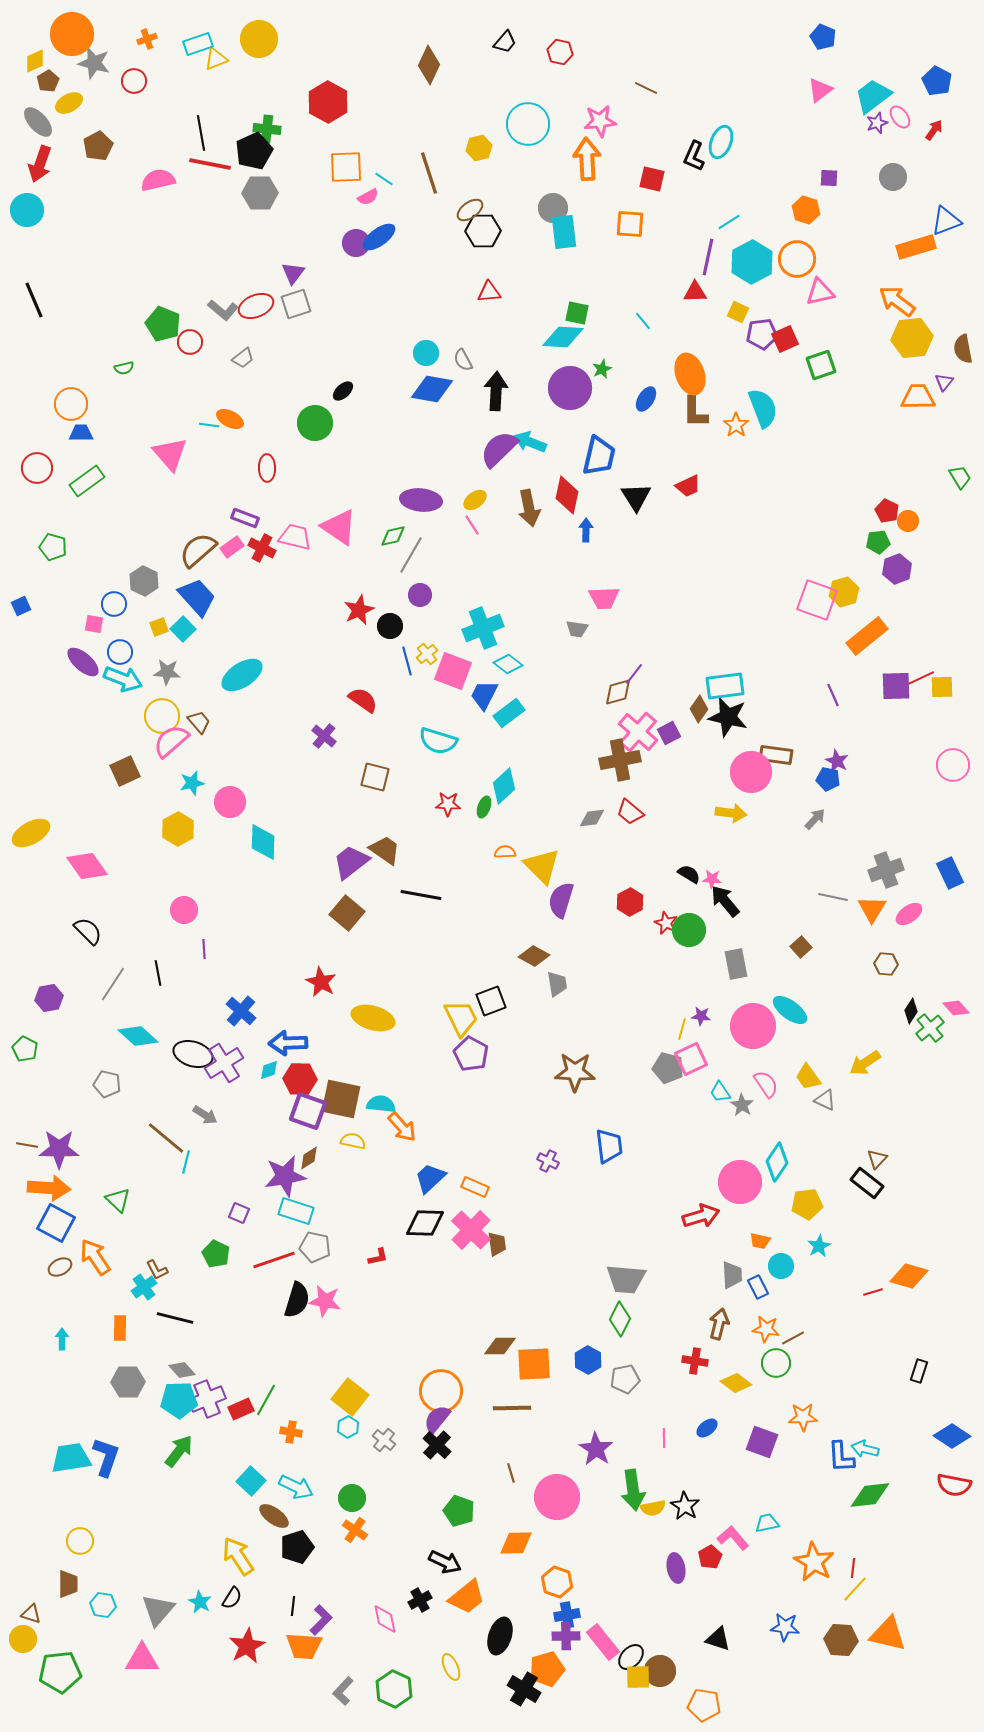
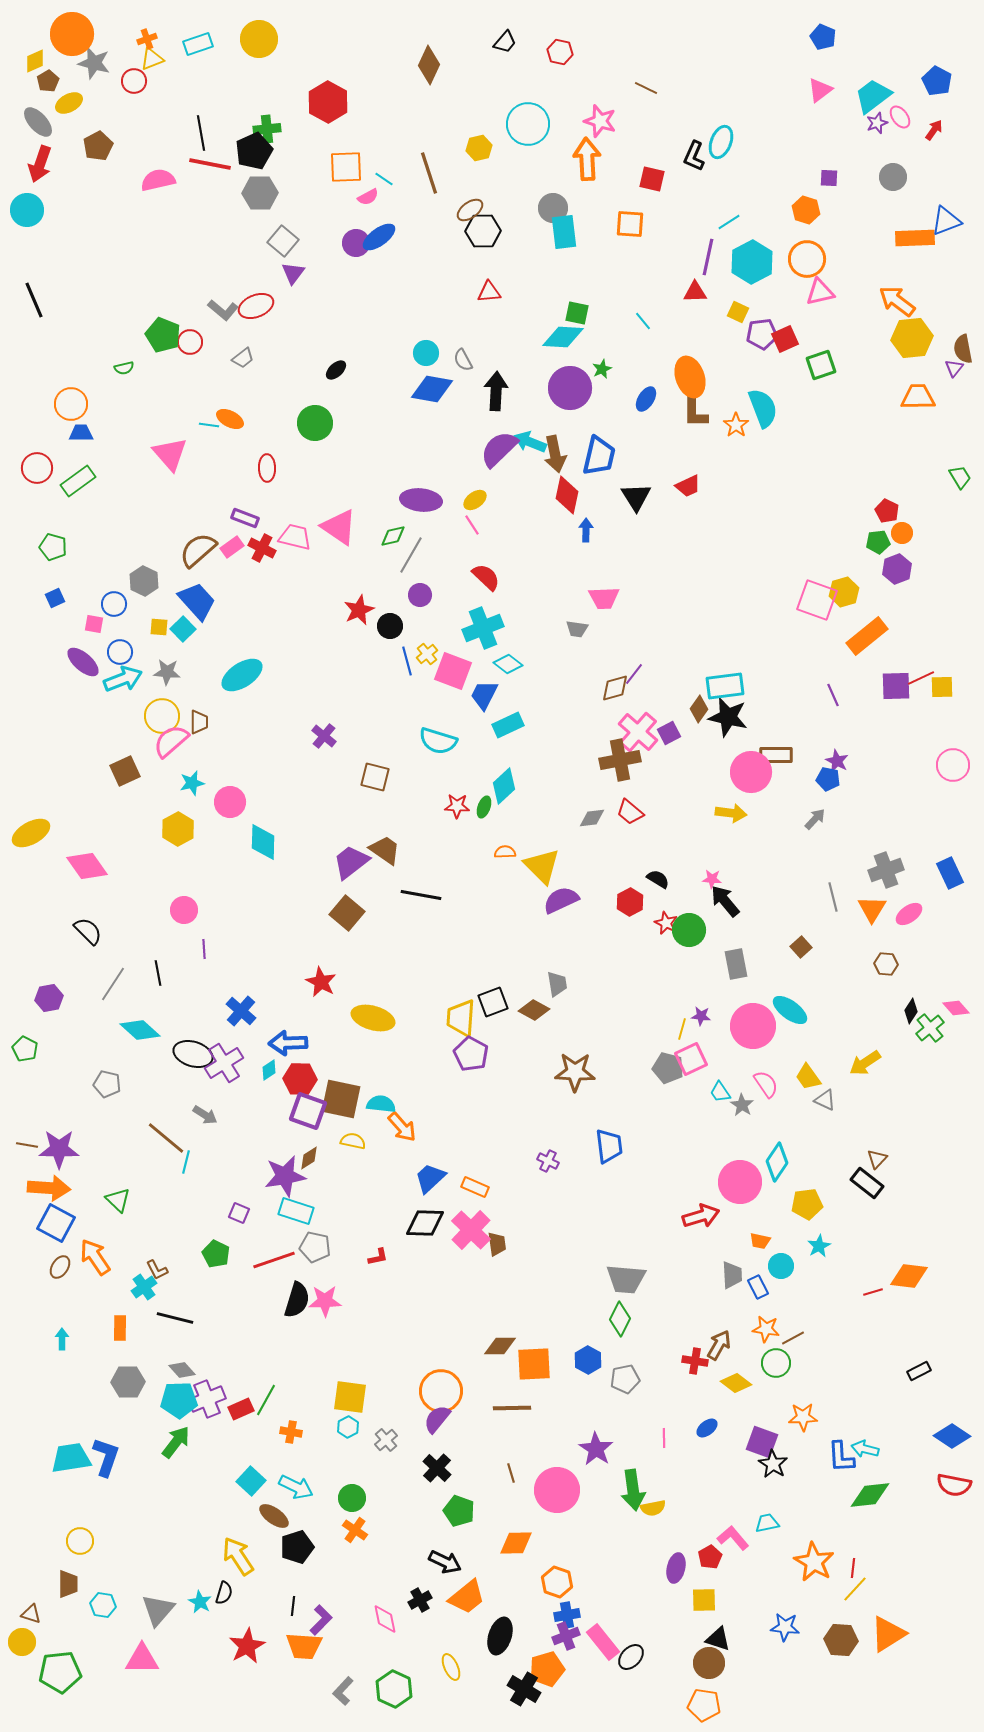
yellow triangle at (216, 59): moved 64 px left
pink star at (600, 121): rotated 24 degrees clockwise
green cross at (267, 129): rotated 12 degrees counterclockwise
orange rectangle at (916, 247): moved 1 px left, 9 px up; rotated 15 degrees clockwise
orange circle at (797, 259): moved 10 px right
gray square at (296, 304): moved 13 px left, 63 px up; rotated 32 degrees counterclockwise
green pentagon at (163, 324): moved 11 px down
orange ellipse at (690, 374): moved 3 px down
purple triangle at (944, 382): moved 10 px right, 14 px up
black ellipse at (343, 391): moved 7 px left, 21 px up
green rectangle at (87, 481): moved 9 px left
brown arrow at (529, 508): moved 26 px right, 54 px up
orange circle at (908, 521): moved 6 px left, 12 px down
blue trapezoid at (197, 597): moved 4 px down
blue square at (21, 606): moved 34 px right, 8 px up
yellow square at (159, 627): rotated 24 degrees clockwise
cyan arrow at (123, 679): rotated 42 degrees counterclockwise
brown diamond at (618, 692): moved 3 px left, 4 px up
red semicircle at (363, 700): moved 123 px right, 123 px up; rotated 8 degrees clockwise
cyan rectangle at (509, 713): moved 1 px left, 12 px down; rotated 12 degrees clockwise
brown trapezoid at (199, 722): rotated 40 degrees clockwise
brown rectangle at (776, 755): rotated 8 degrees counterclockwise
red star at (448, 804): moved 9 px right, 2 px down
black semicircle at (689, 874): moved 31 px left, 5 px down
gray line at (833, 897): rotated 64 degrees clockwise
purple semicircle at (561, 900): rotated 48 degrees clockwise
brown diamond at (534, 956): moved 54 px down
black square at (491, 1001): moved 2 px right, 1 px down
yellow trapezoid at (461, 1018): rotated 150 degrees counterclockwise
cyan diamond at (138, 1036): moved 2 px right, 6 px up
cyan diamond at (269, 1070): rotated 15 degrees counterclockwise
brown ellipse at (60, 1267): rotated 30 degrees counterclockwise
orange diamond at (909, 1276): rotated 9 degrees counterclockwise
pink star at (325, 1301): rotated 12 degrees counterclockwise
brown arrow at (719, 1324): moved 21 px down; rotated 16 degrees clockwise
black rectangle at (919, 1371): rotated 45 degrees clockwise
yellow square at (350, 1397): rotated 30 degrees counterclockwise
gray cross at (384, 1440): moved 2 px right; rotated 10 degrees clockwise
black cross at (437, 1445): moved 23 px down
green arrow at (179, 1451): moved 3 px left, 9 px up
pink circle at (557, 1497): moved 7 px up
black star at (685, 1506): moved 88 px right, 42 px up
purple ellipse at (676, 1568): rotated 24 degrees clockwise
black semicircle at (232, 1598): moved 8 px left, 5 px up; rotated 15 degrees counterclockwise
orange triangle at (888, 1634): rotated 45 degrees counterclockwise
purple cross at (566, 1636): rotated 20 degrees counterclockwise
yellow circle at (23, 1639): moved 1 px left, 3 px down
brown circle at (660, 1671): moved 49 px right, 8 px up
yellow square at (638, 1677): moved 66 px right, 77 px up
